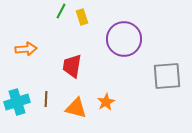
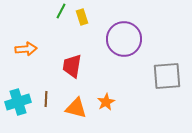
cyan cross: moved 1 px right
